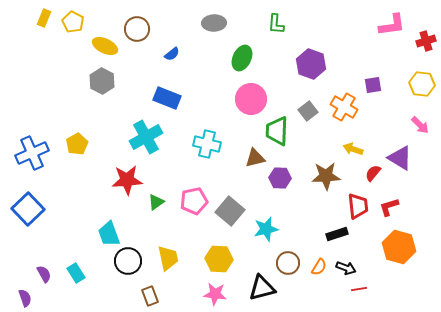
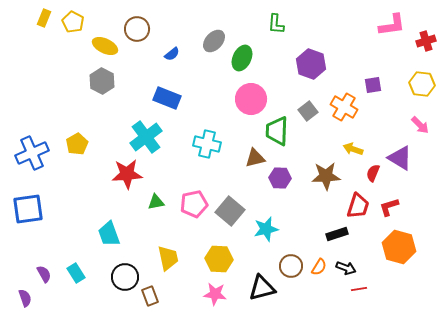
gray ellipse at (214, 23): moved 18 px down; rotated 45 degrees counterclockwise
cyan cross at (146, 137): rotated 8 degrees counterclockwise
red semicircle at (373, 173): rotated 18 degrees counterclockwise
red star at (127, 180): moved 6 px up
pink pentagon at (194, 201): moved 3 px down
green triangle at (156, 202): rotated 24 degrees clockwise
red trapezoid at (358, 206): rotated 24 degrees clockwise
blue square at (28, 209): rotated 36 degrees clockwise
black circle at (128, 261): moved 3 px left, 16 px down
brown circle at (288, 263): moved 3 px right, 3 px down
